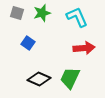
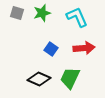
blue square: moved 23 px right, 6 px down
